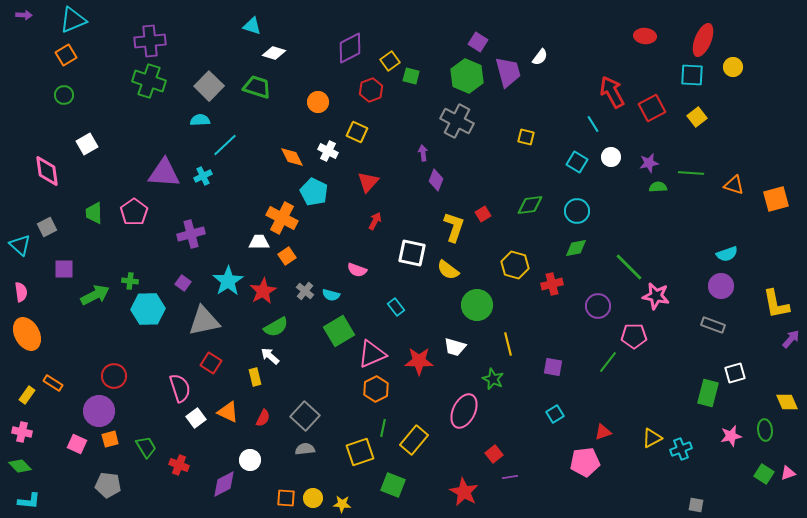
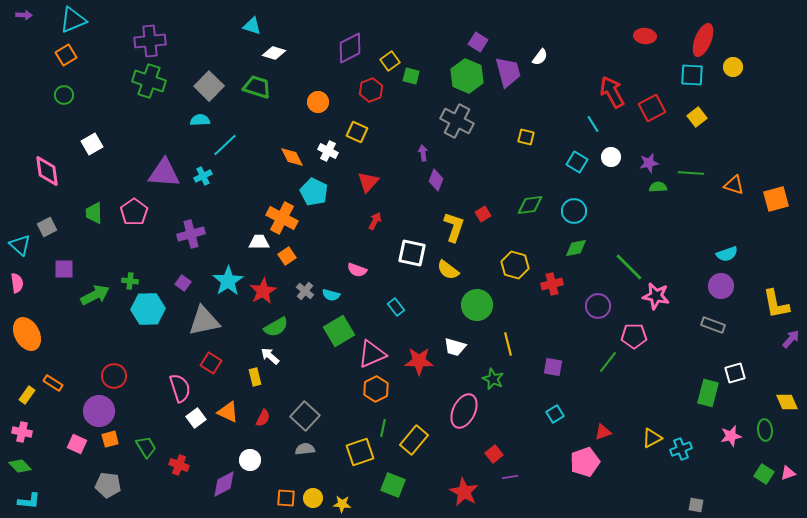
white square at (87, 144): moved 5 px right
cyan circle at (577, 211): moved 3 px left
pink semicircle at (21, 292): moved 4 px left, 9 px up
pink pentagon at (585, 462): rotated 12 degrees counterclockwise
